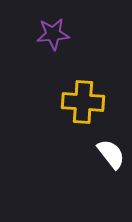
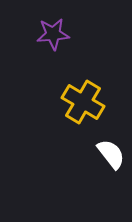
yellow cross: rotated 27 degrees clockwise
